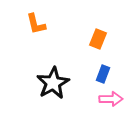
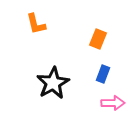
pink arrow: moved 2 px right, 4 px down
